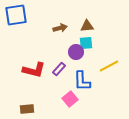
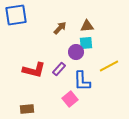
brown arrow: rotated 32 degrees counterclockwise
